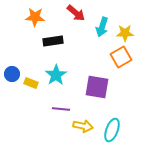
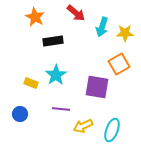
orange star: rotated 24 degrees clockwise
orange square: moved 2 px left, 7 px down
blue circle: moved 8 px right, 40 px down
yellow arrow: rotated 144 degrees clockwise
